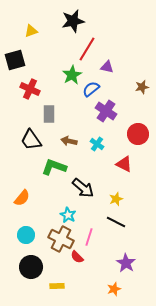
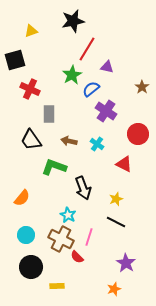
brown star: rotated 24 degrees counterclockwise
black arrow: rotated 30 degrees clockwise
